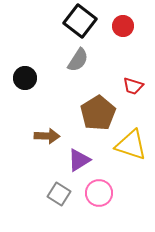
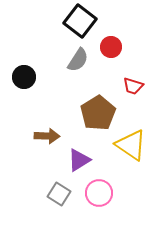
red circle: moved 12 px left, 21 px down
black circle: moved 1 px left, 1 px up
yellow triangle: rotated 16 degrees clockwise
